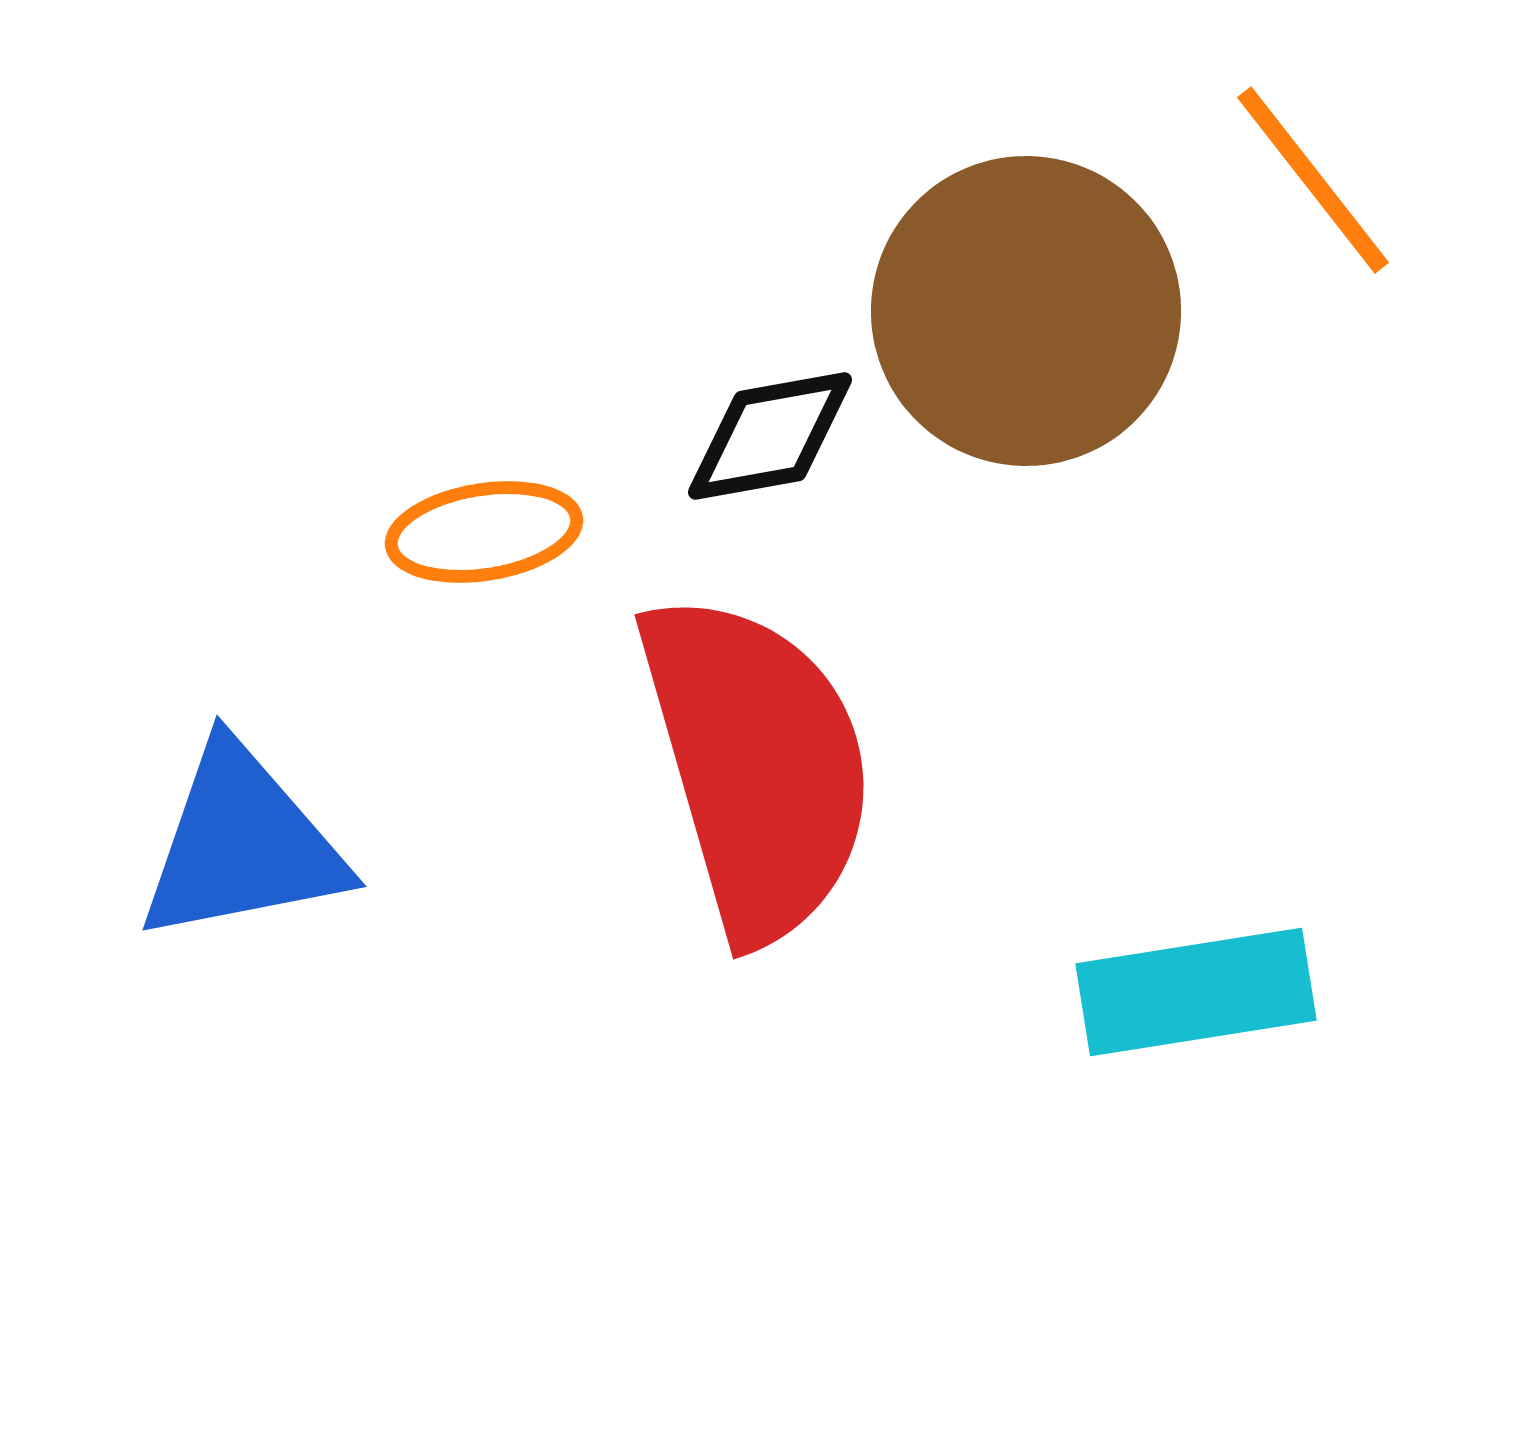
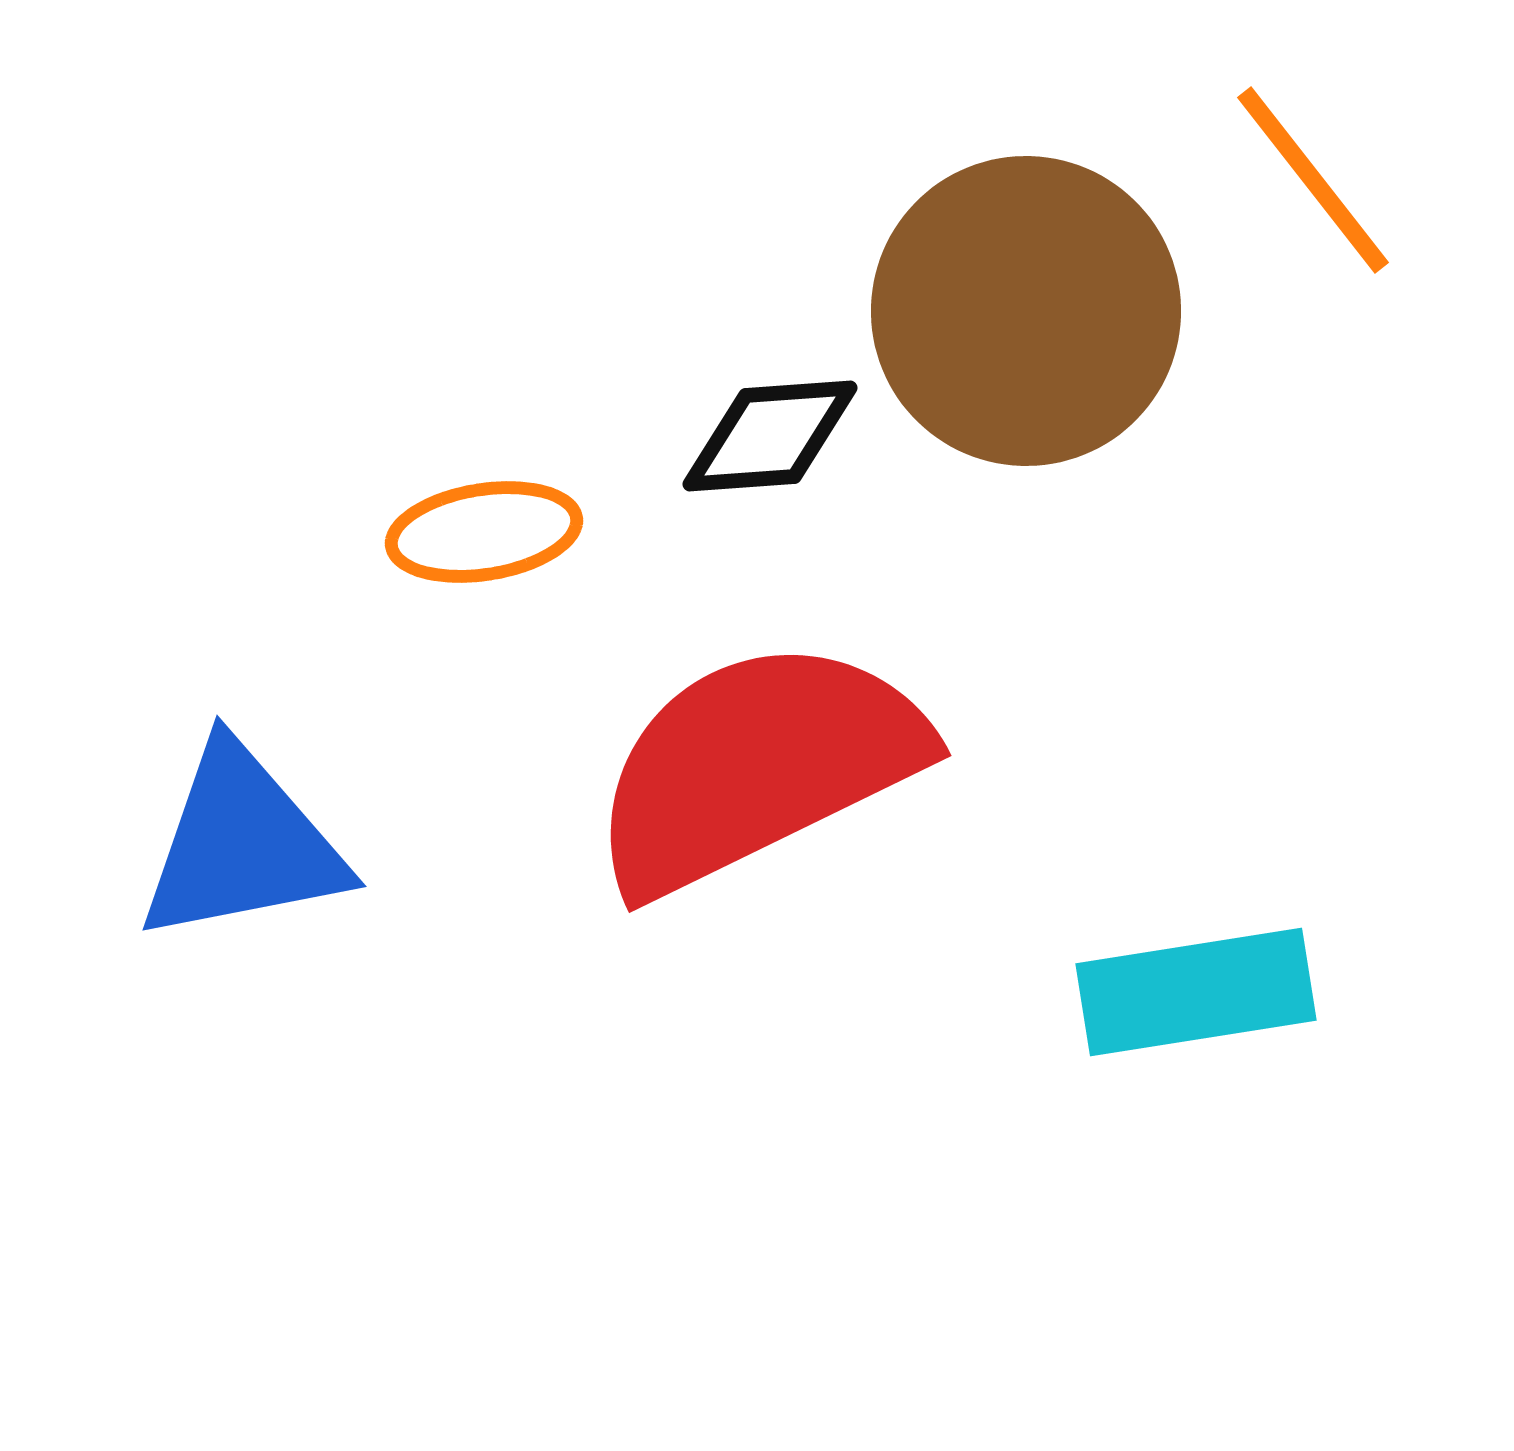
black diamond: rotated 6 degrees clockwise
red semicircle: rotated 100 degrees counterclockwise
